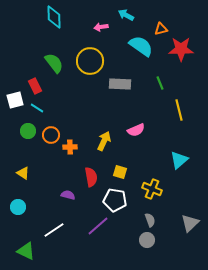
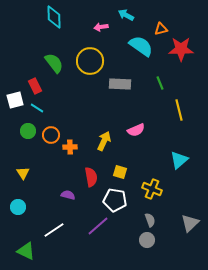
yellow triangle: rotated 24 degrees clockwise
